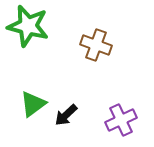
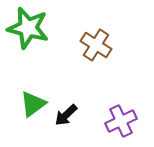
green star: moved 2 px down
brown cross: rotated 12 degrees clockwise
purple cross: moved 1 px down
